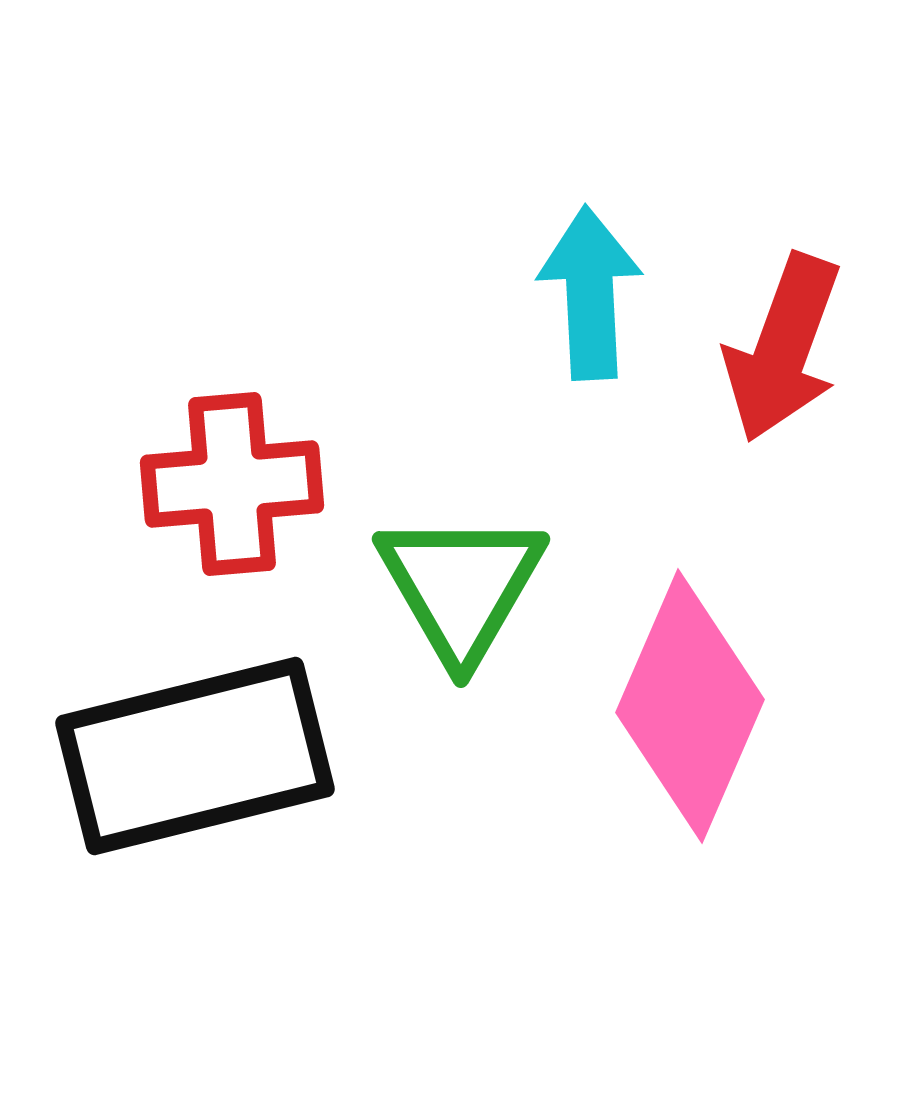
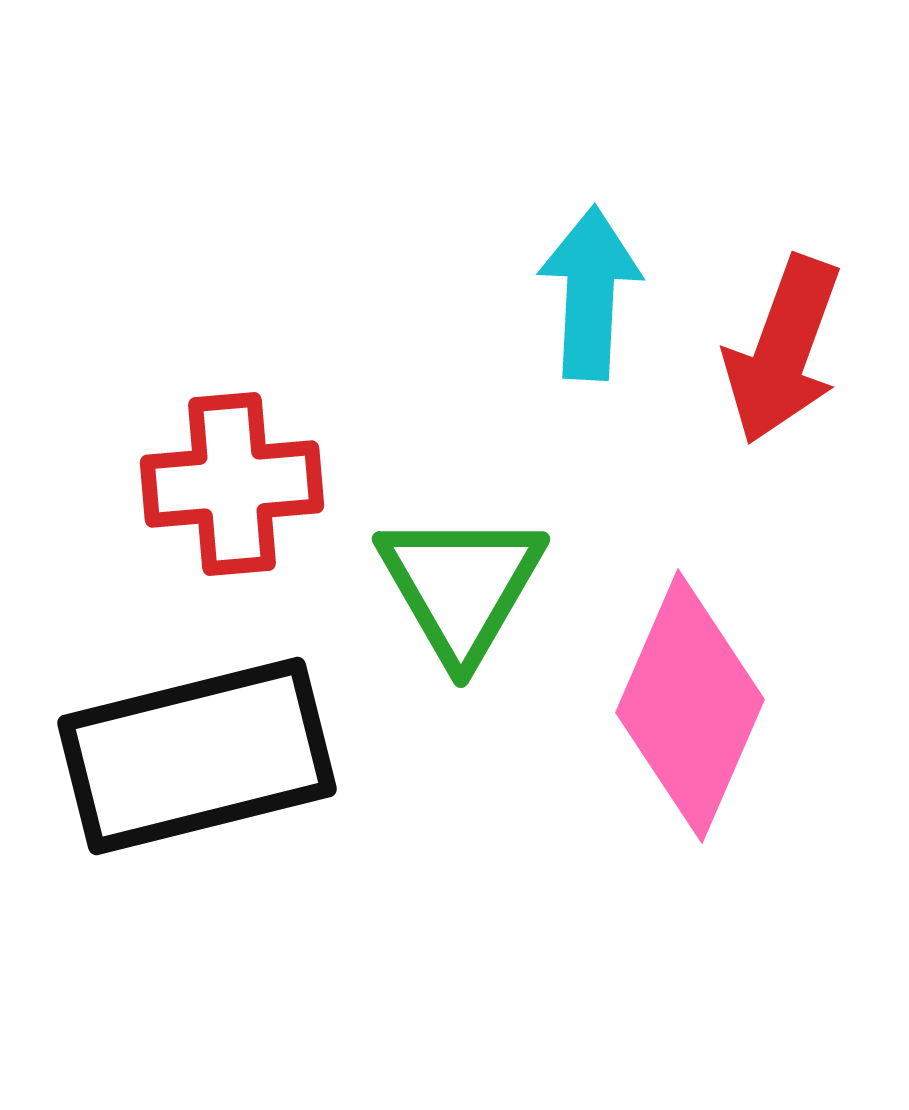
cyan arrow: rotated 6 degrees clockwise
red arrow: moved 2 px down
black rectangle: moved 2 px right
